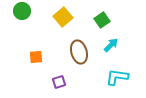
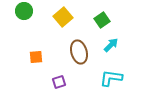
green circle: moved 2 px right
cyan L-shape: moved 6 px left, 1 px down
